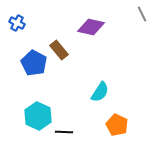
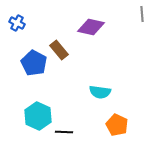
gray line: rotated 21 degrees clockwise
cyan semicircle: rotated 65 degrees clockwise
